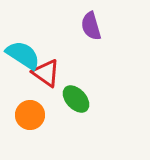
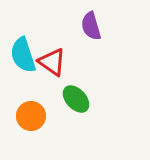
cyan semicircle: rotated 141 degrees counterclockwise
red triangle: moved 6 px right, 11 px up
orange circle: moved 1 px right, 1 px down
